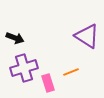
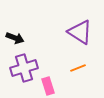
purple triangle: moved 7 px left, 4 px up
orange line: moved 7 px right, 4 px up
pink rectangle: moved 3 px down
